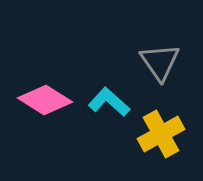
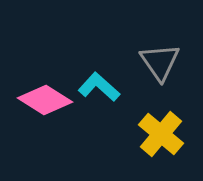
cyan L-shape: moved 10 px left, 15 px up
yellow cross: rotated 21 degrees counterclockwise
